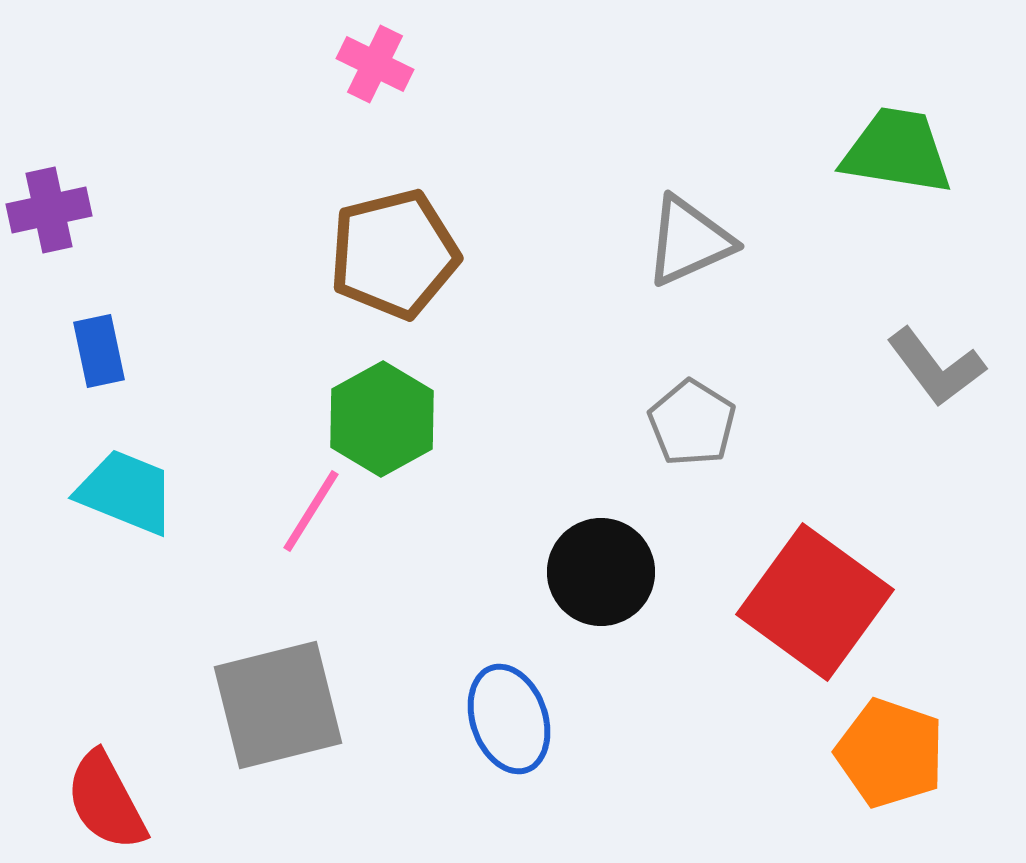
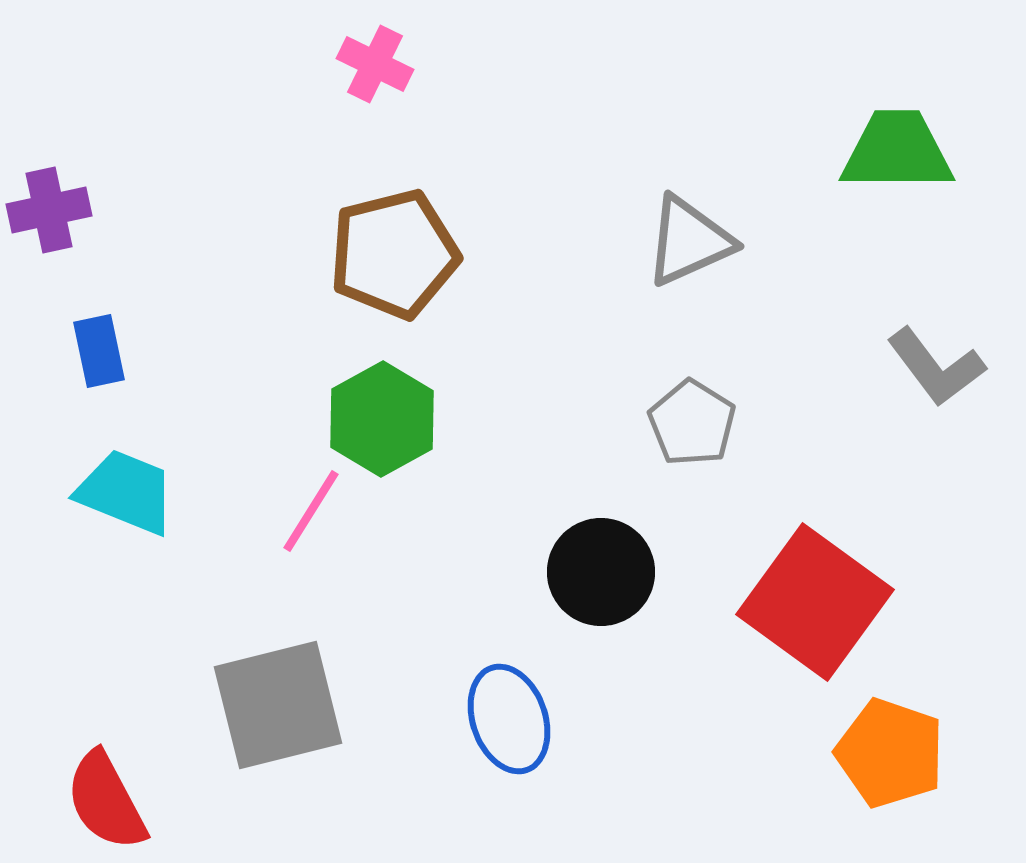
green trapezoid: rotated 9 degrees counterclockwise
